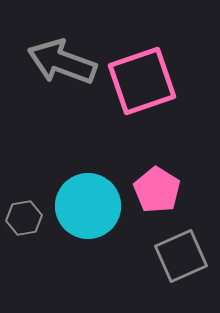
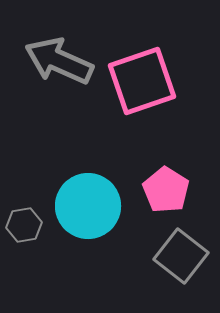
gray arrow: moved 3 px left, 1 px up; rotated 4 degrees clockwise
pink pentagon: moved 9 px right
gray hexagon: moved 7 px down
gray square: rotated 28 degrees counterclockwise
